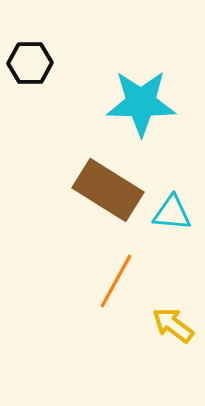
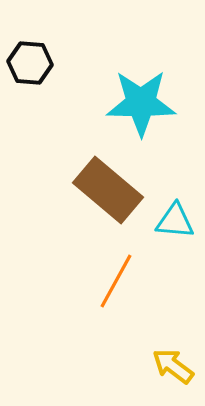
black hexagon: rotated 6 degrees clockwise
brown rectangle: rotated 8 degrees clockwise
cyan triangle: moved 3 px right, 8 px down
yellow arrow: moved 41 px down
